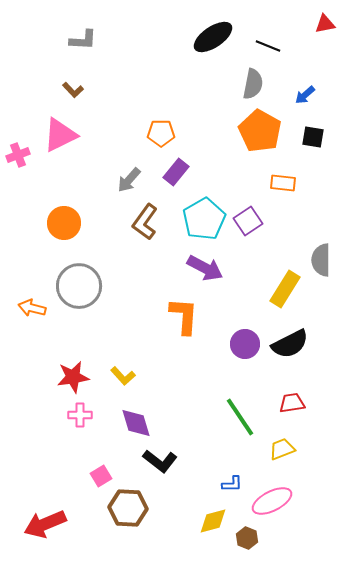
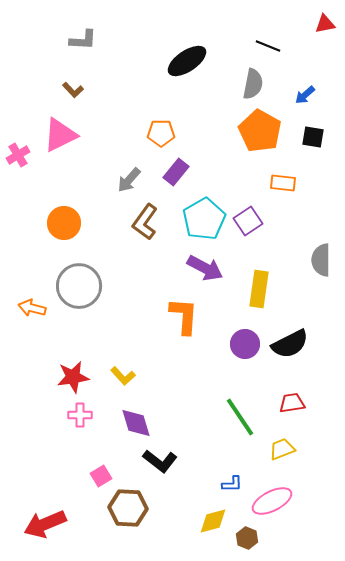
black ellipse at (213, 37): moved 26 px left, 24 px down
pink cross at (18, 155): rotated 10 degrees counterclockwise
yellow rectangle at (285, 289): moved 26 px left; rotated 24 degrees counterclockwise
